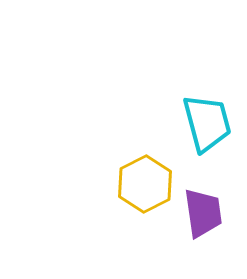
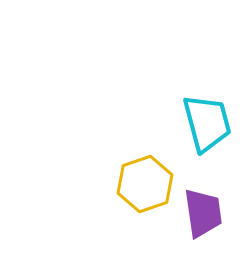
yellow hexagon: rotated 8 degrees clockwise
